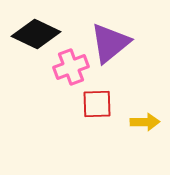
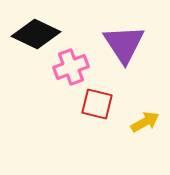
purple triangle: moved 14 px right, 1 px down; rotated 24 degrees counterclockwise
red square: rotated 16 degrees clockwise
yellow arrow: rotated 28 degrees counterclockwise
